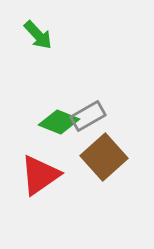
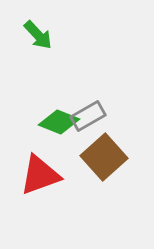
red triangle: rotated 15 degrees clockwise
